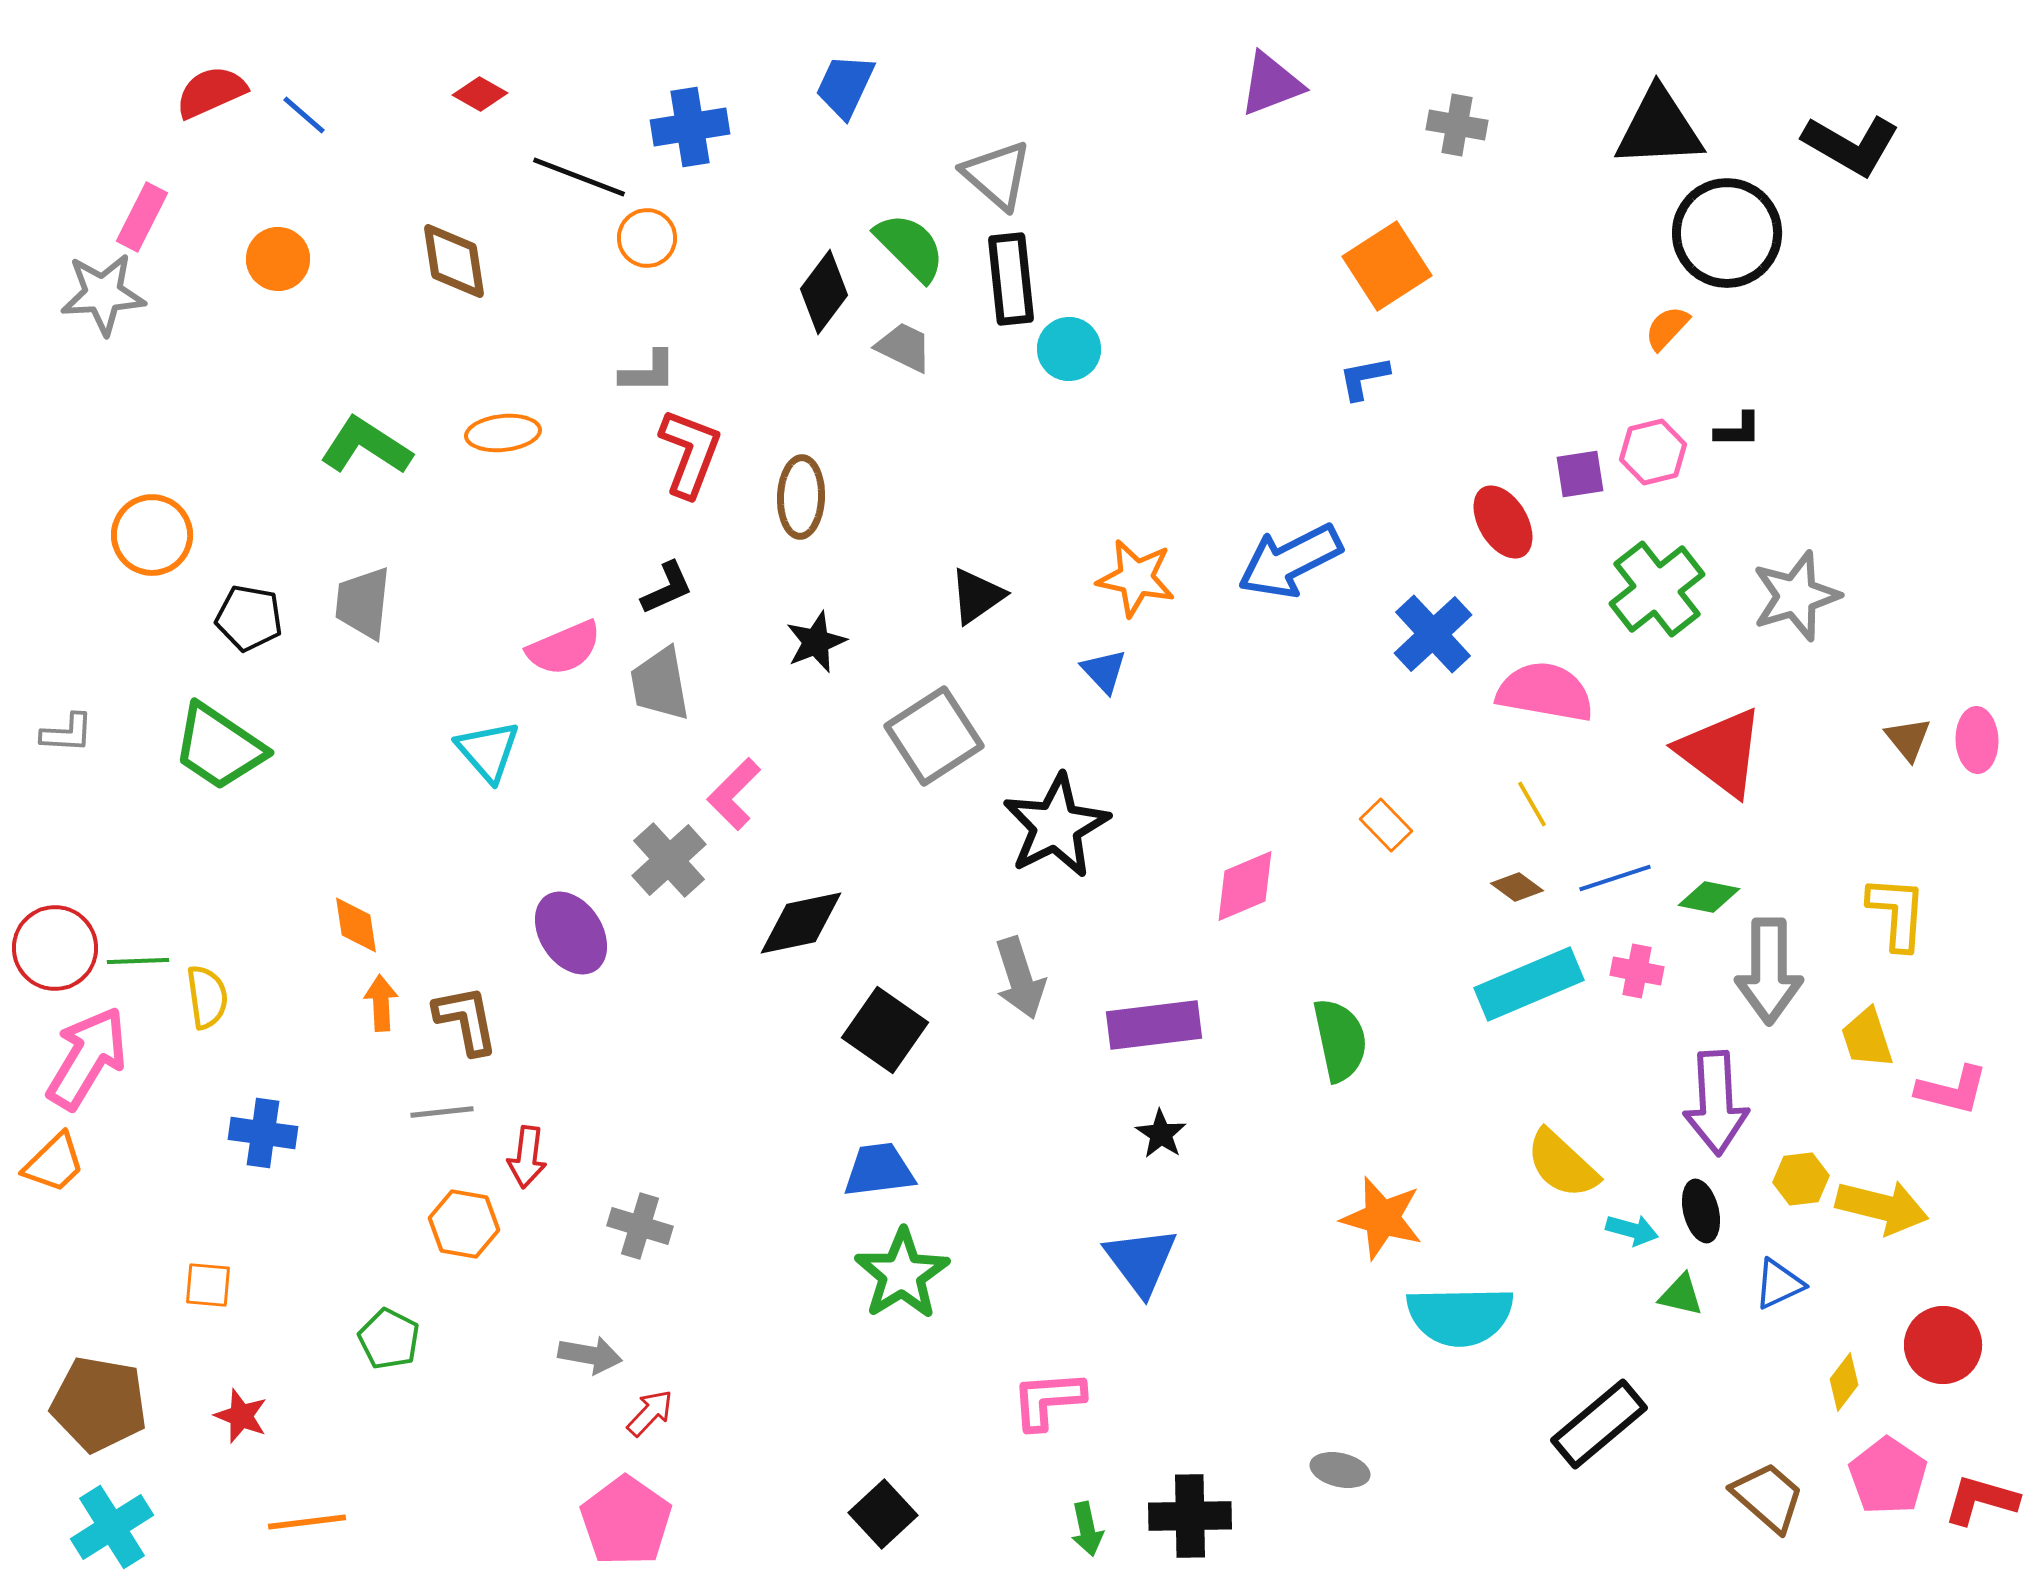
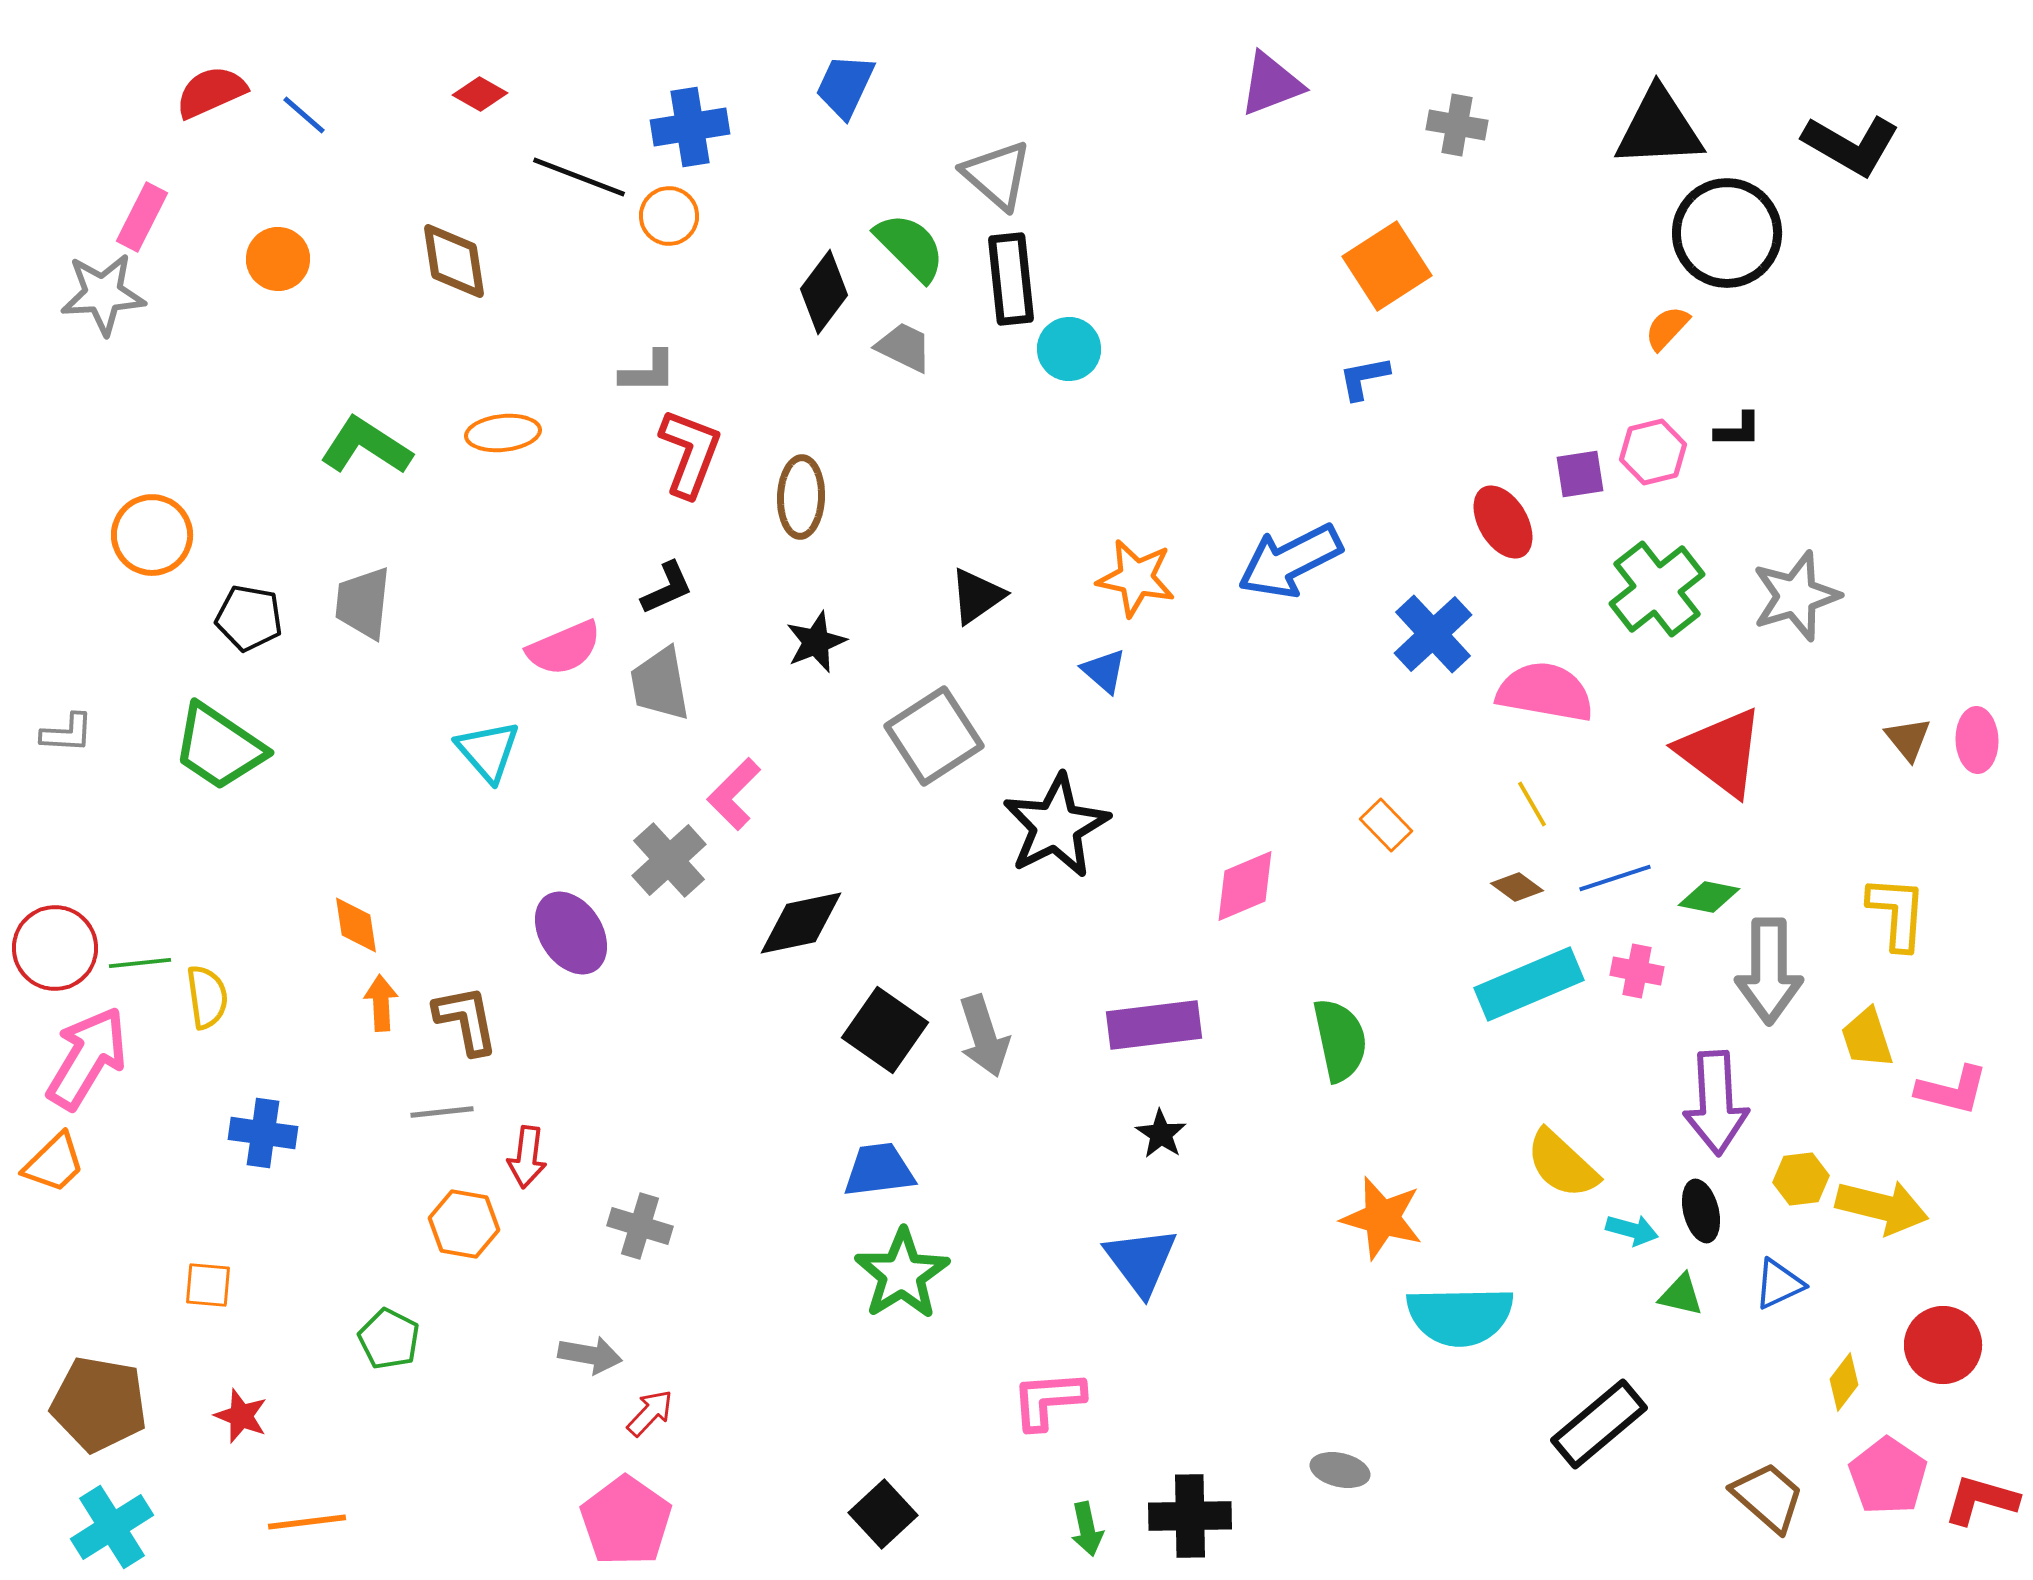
orange circle at (647, 238): moved 22 px right, 22 px up
blue triangle at (1104, 671): rotated 6 degrees counterclockwise
green line at (138, 961): moved 2 px right, 2 px down; rotated 4 degrees counterclockwise
gray arrow at (1020, 978): moved 36 px left, 58 px down
